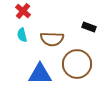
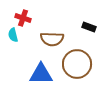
red cross: moved 7 px down; rotated 21 degrees counterclockwise
cyan semicircle: moved 9 px left
blue triangle: moved 1 px right
